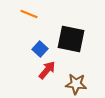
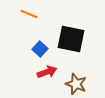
red arrow: moved 2 px down; rotated 30 degrees clockwise
brown star: rotated 15 degrees clockwise
